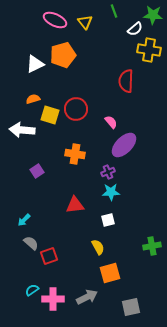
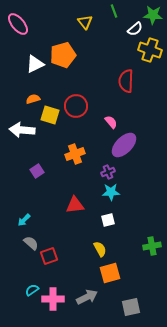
pink ellipse: moved 37 px left, 4 px down; rotated 25 degrees clockwise
yellow cross: moved 1 px right; rotated 10 degrees clockwise
red circle: moved 3 px up
orange cross: rotated 30 degrees counterclockwise
yellow semicircle: moved 2 px right, 2 px down
